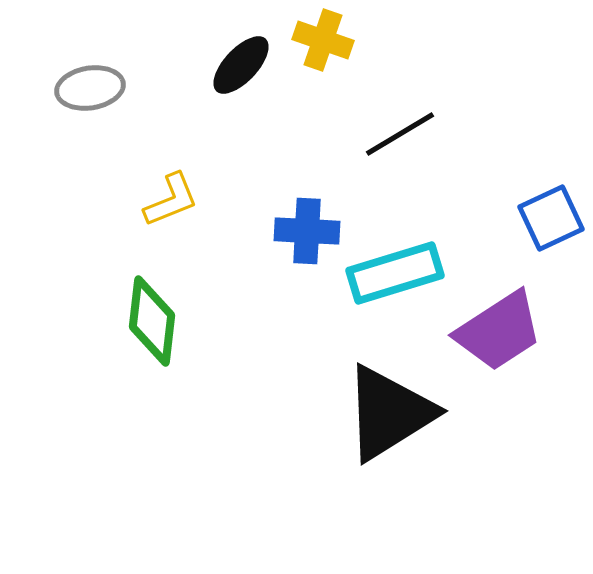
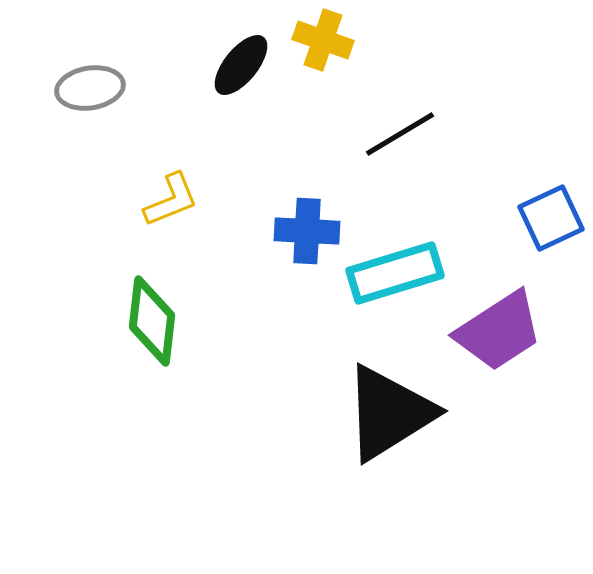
black ellipse: rotated 4 degrees counterclockwise
